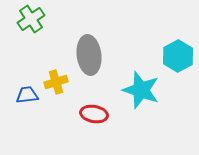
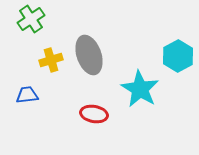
gray ellipse: rotated 12 degrees counterclockwise
yellow cross: moved 5 px left, 22 px up
cyan star: moved 1 px left, 1 px up; rotated 12 degrees clockwise
